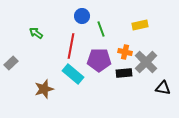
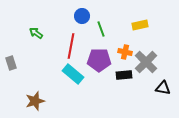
gray rectangle: rotated 64 degrees counterclockwise
black rectangle: moved 2 px down
brown star: moved 9 px left, 12 px down
